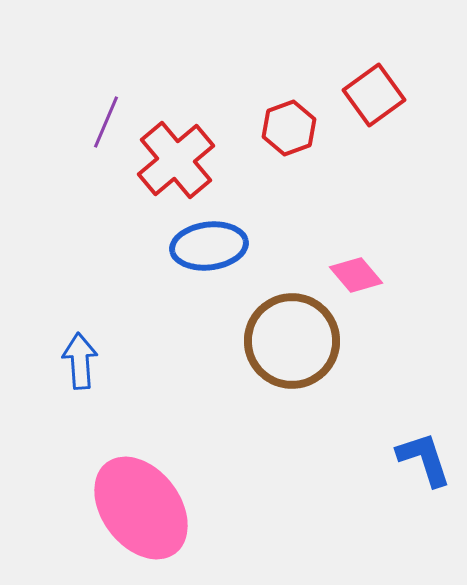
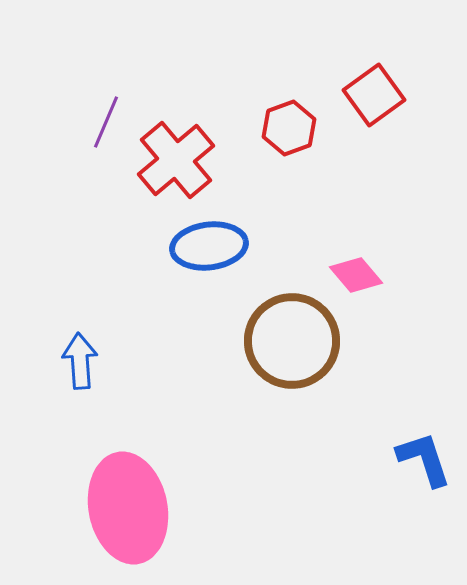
pink ellipse: moved 13 px left; rotated 26 degrees clockwise
